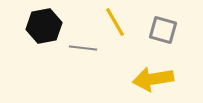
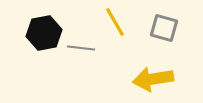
black hexagon: moved 7 px down
gray square: moved 1 px right, 2 px up
gray line: moved 2 px left
